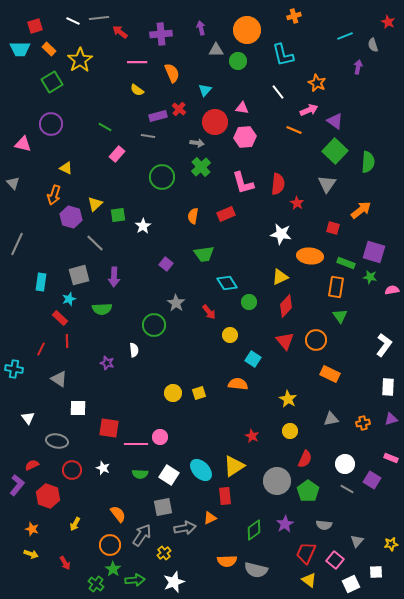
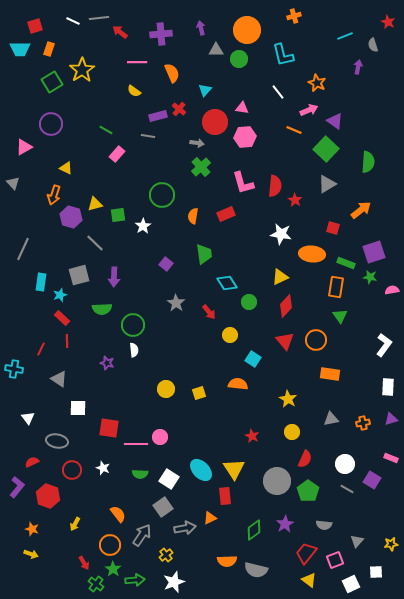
orange rectangle at (49, 49): rotated 64 degrees clockwise
yellow star at (80, 60): moved 2 px right, 10 px down
green circle at (238, 61): moved 1 px right, 2 px up
yellow semicircle at (137, 90): moved 3 px left, 1 px down
green line at (105, 127): moved 1 px right, 3 px down
pink triangle at (23, 144): moved 1 px right, 3 px down; rotated 42 degrees counterclockwise
green square at (335, 151): moved 9 px left, 2 px up
green circle at (162, 177): moved 18 px down
red semicircle at (278, 184): moved 3 px left, 2 px down
gray triangle at (327, 184): rotated 24 degrees clockwise
red star at (297, 203): moved 2 px left, 3 px up
yellow triangle at (95, 204): rotated 28 degrees clockwise
gray line at (17, 244): moved 6 px right, 5 px down
purple square at (374, 252): rotated 35 degrees counterclockwise
green trapezoid at (204, 254): rotated 90 degrees counterclockwise
orange ellipse at (310, 256): moved 2 px right, 2 px up
cyan star at (69, 299): moved 9 px left, 4 px up
red rectangle at (60, 318): moved 2 px right
green circle at (154, 325): moved 21 px left
orange rectangle at (330, 374): rotated 18 degrees counterclockwise
yellow circle at (173, 393): moved 7 px left, 4 px up
yellow circle at (290, 431): moved 2 px right, 1 px down
red semicircle at (32, 465): moved 3 px up
yellow triangle at (234, 466): moved 3 px down; rotated 30 degrees counterclockwise
white square at (169, 475): moved 4 px down
purple L-shape at (17, 485): moved 2 px down
gray square at (163, 507): rotated 24 degrees counterclockwise
yellow cross at (164, 553): moved 2 px right, 2 px down
red trapezoid at (306, 553): rotated 15 degrees clockwise
pink square at (335, 560): rotated 30 degrees clockwise
red arrow at (65, 563): moved 19 px right
